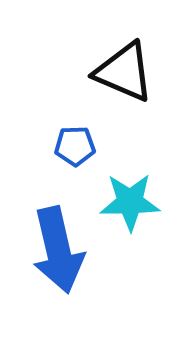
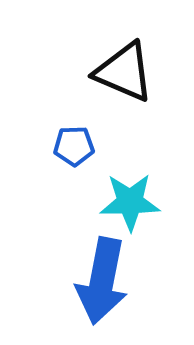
blue pentagon: moved 1 px left
blue arrow: moved 44 px right, 31 px down; rotated 24 degrees clockwise
